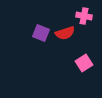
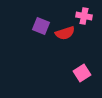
purple square: moved 7 px up
pink square: moved 2 px left, 10 px down
